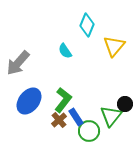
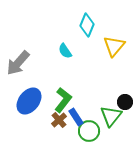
black circle: moved 2 px up
